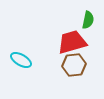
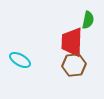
red trapezoid: rotated 72 degrees counterclockwise
cyan ellipse: moved 1 px left
